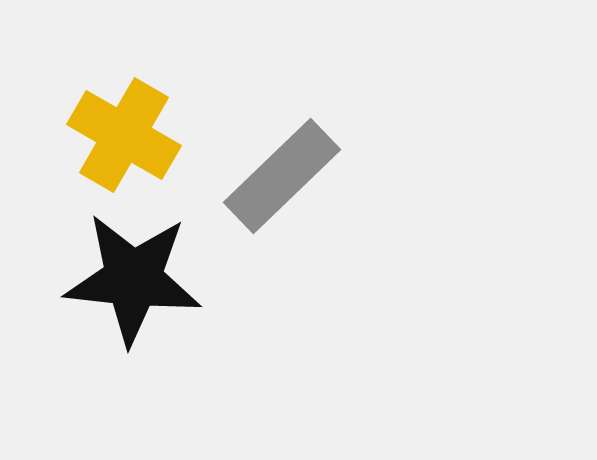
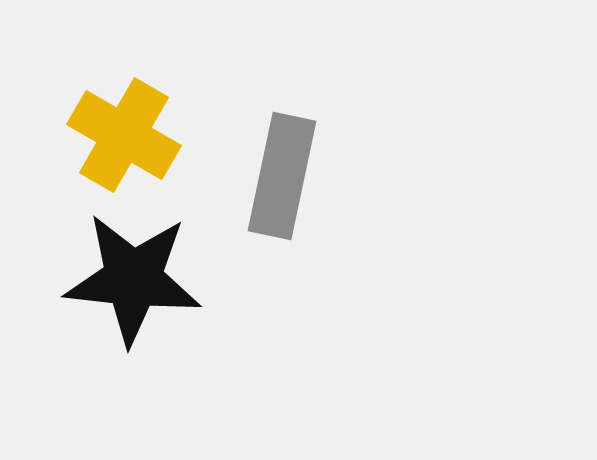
gray rectangle: rotated 34 degrees counterclockwise
